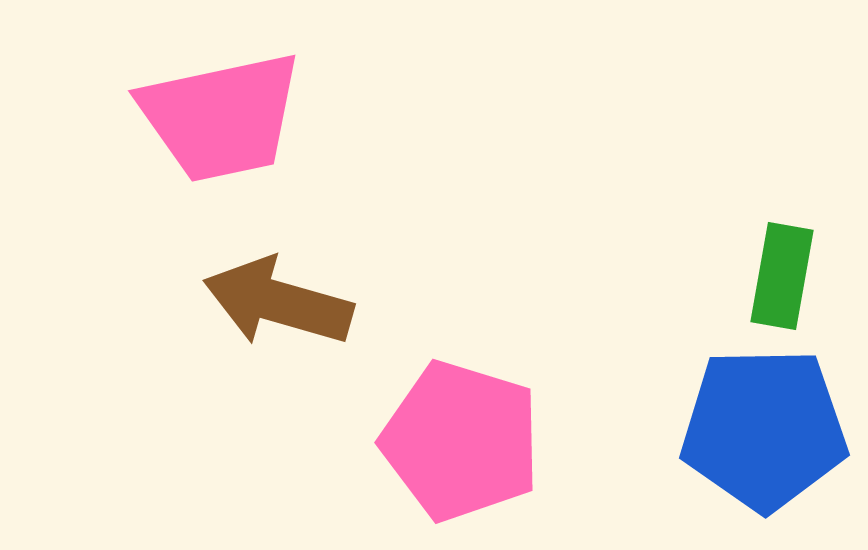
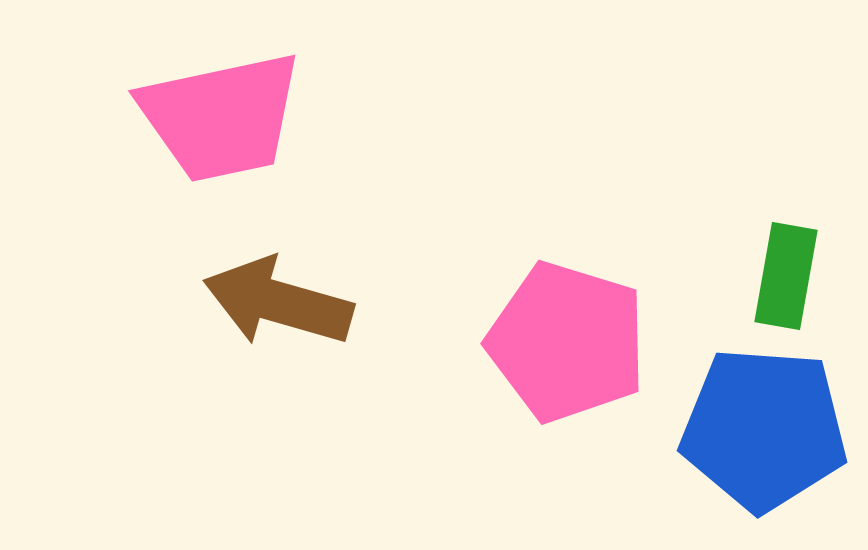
green rectangle: moved 4 px right
blue pentagon: rotated 5 degrees clockwise
pink pentagon: moved 106 px right, 99 px up
